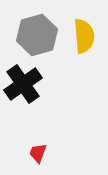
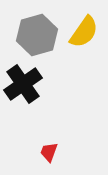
yellow semicircle: moved 4 px up; rotated 40 degrees clockwise
red trapezoid: moved 11 px right, 1 px up
